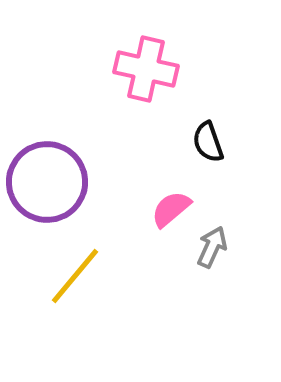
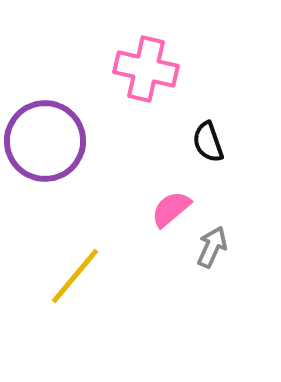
purple circle: moved 2 px left, 41 px up
